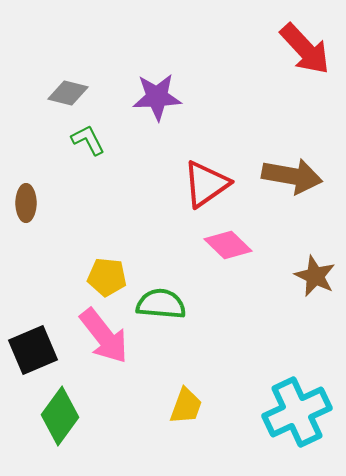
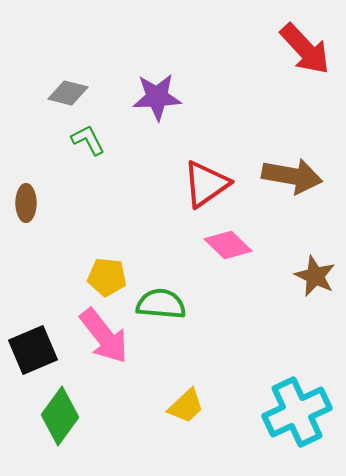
yellow trapezoid: rotated 27 degrees clockwise
